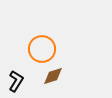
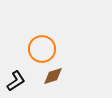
black L-shape: rotated 25 degrees clockwise
